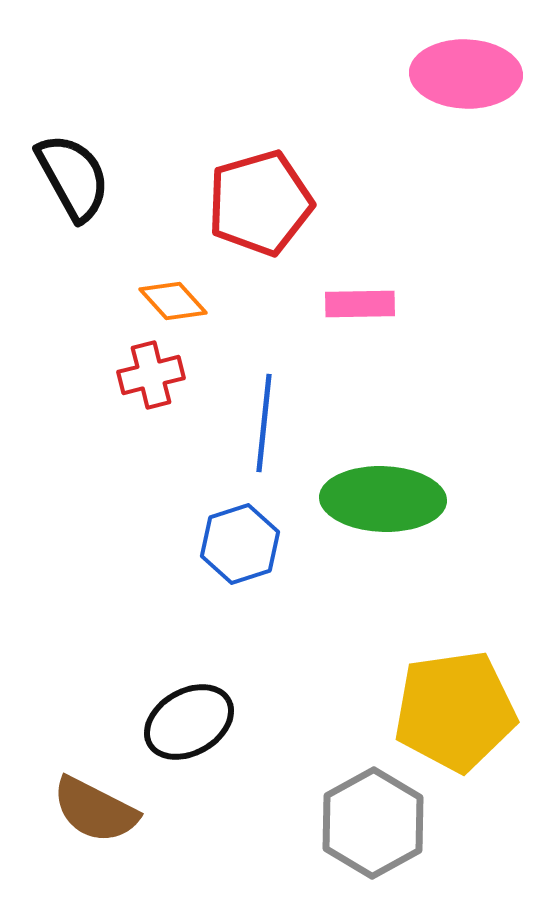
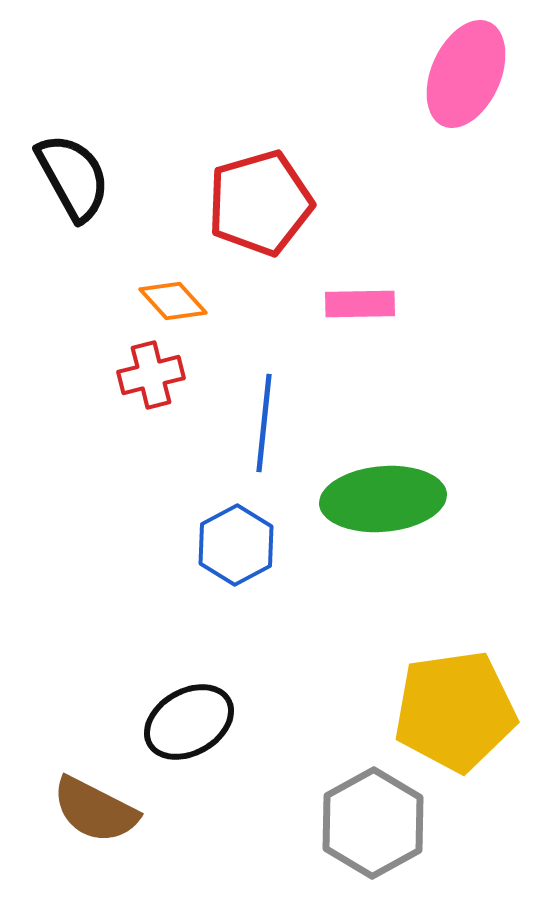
pink ellipse: rotated 68 degrees counterclockwise
green ellipse: rotated 7 degrees counterclockwise
blue hexagon: moved 4 px left, 1 px down; rotated 10 degrees counterclockwise
